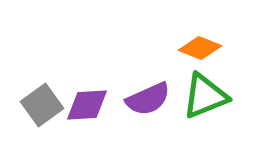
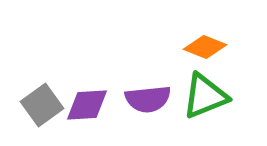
orange diamond: moved 5 px right, 1 px up
purple semicircle: rotated 18 degrees clockwise
